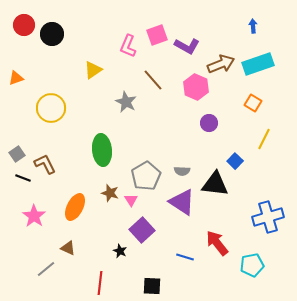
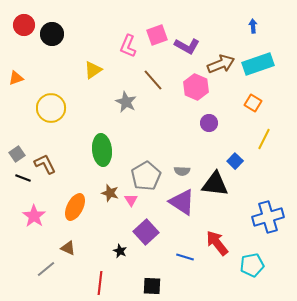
purple square: moved 4 px right, 2 px down
